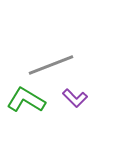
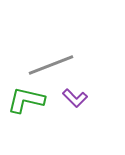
green L-shape: rotated 18 degrees counterclockwise
